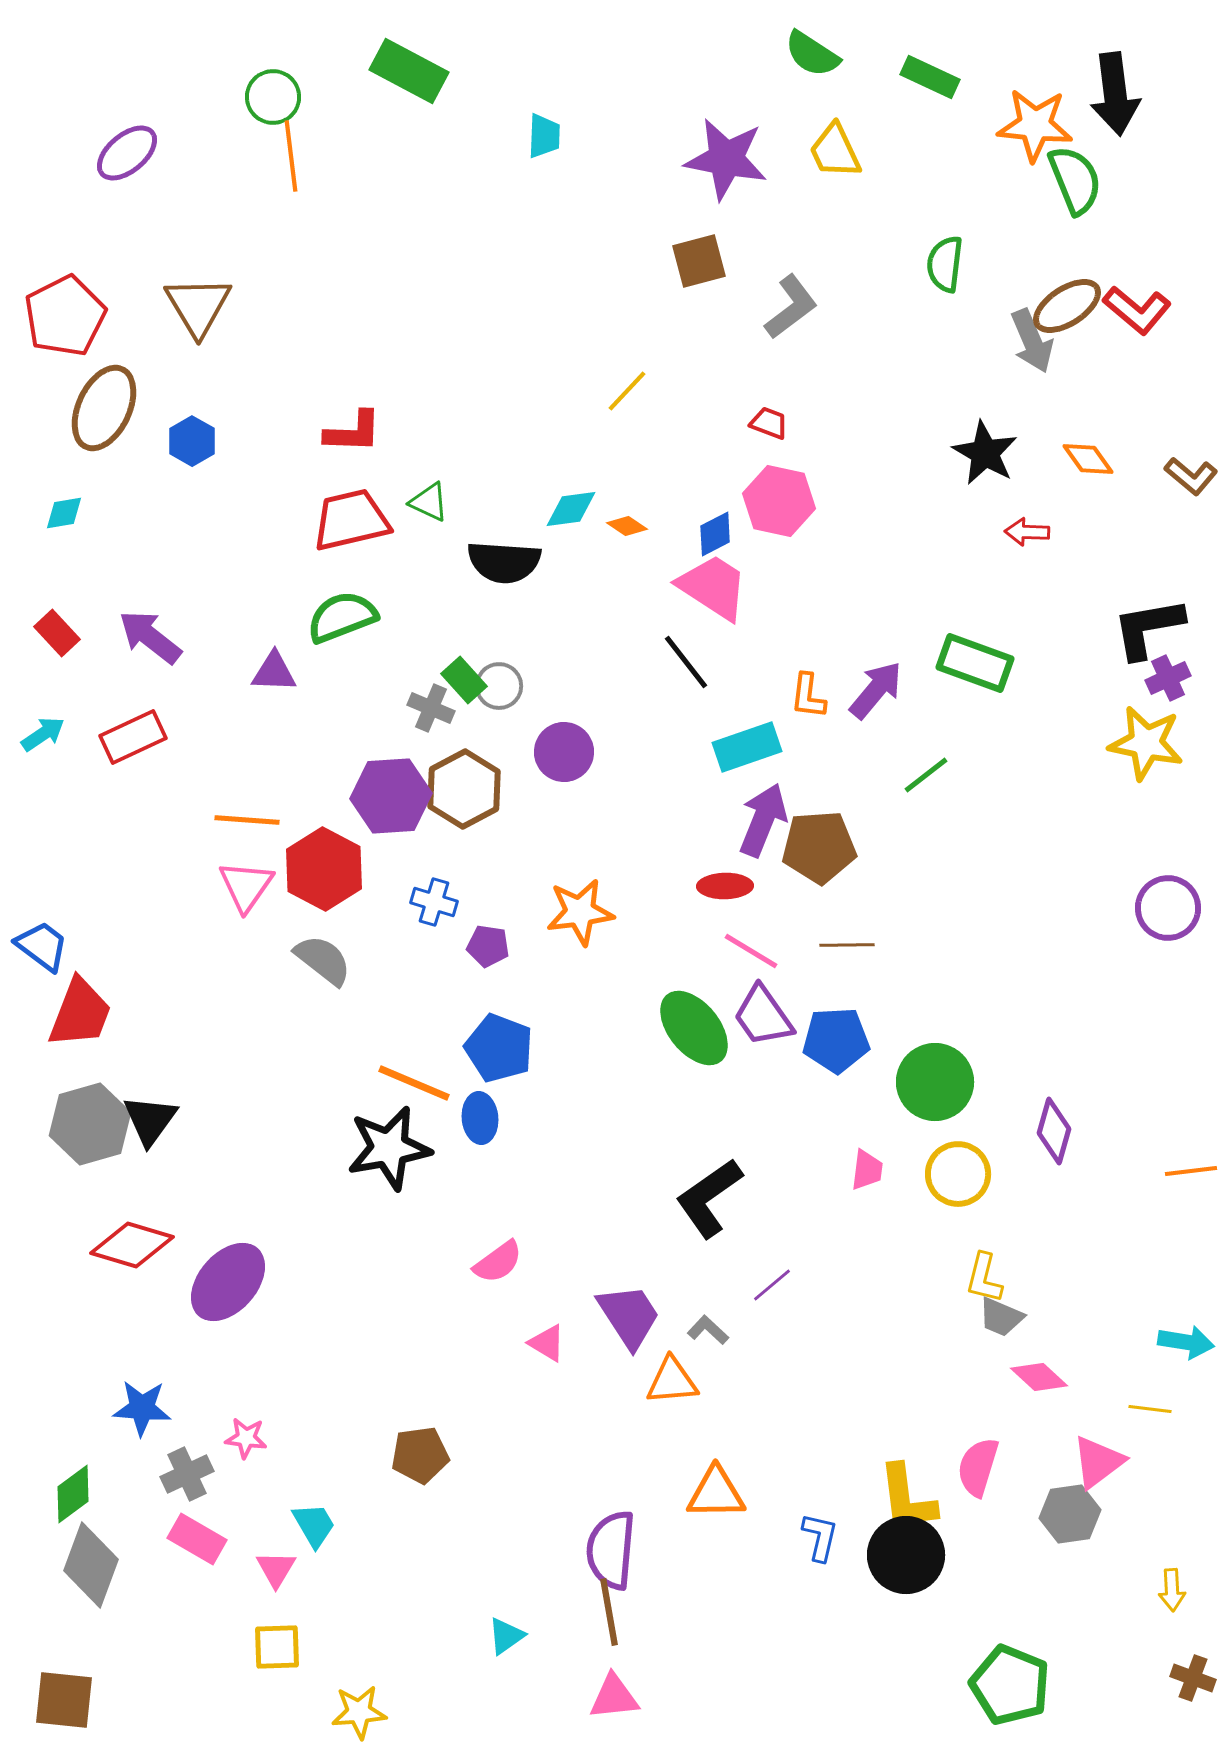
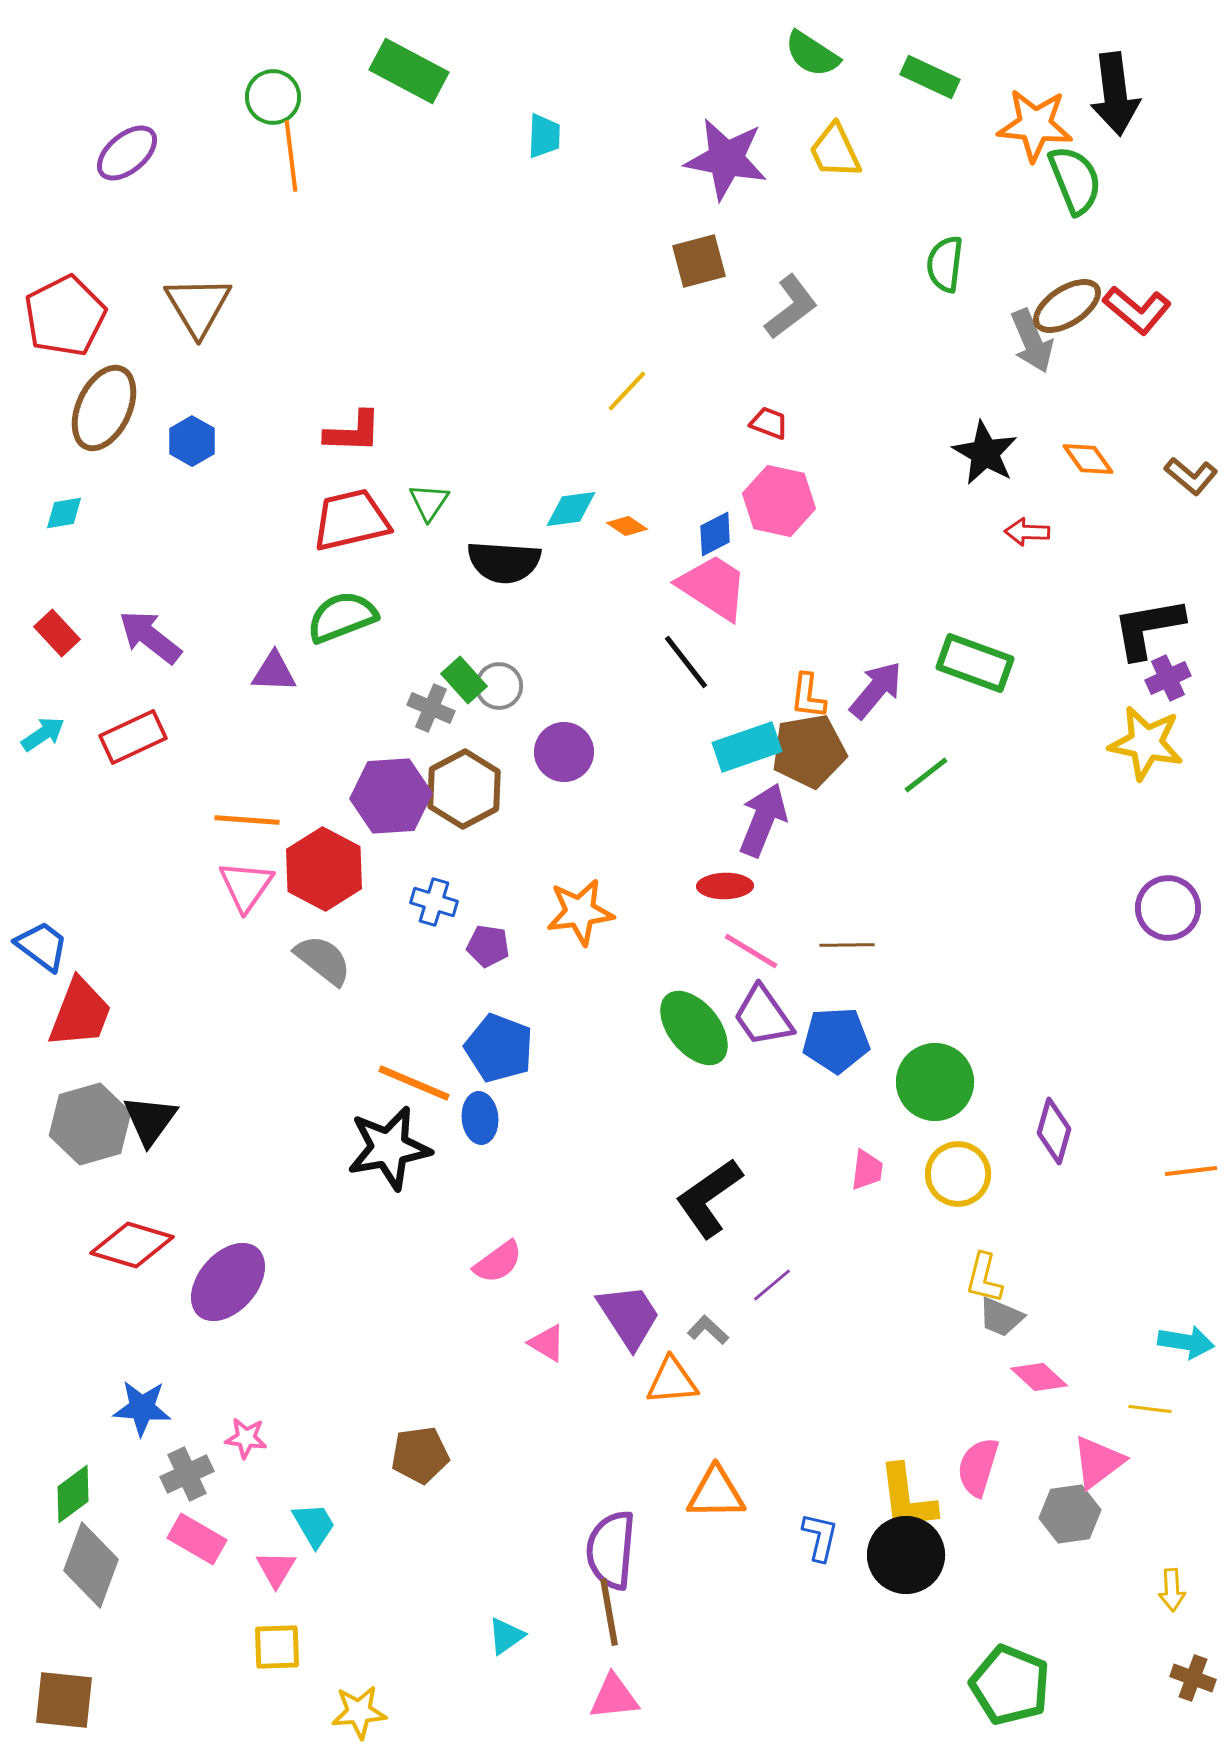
green triangle at (429, 502): rotated 39 degrees clockwise
brown pentagon at (819, 847): moved 10 px left, 96 px up; rotated 6 degrees counterclockwise
